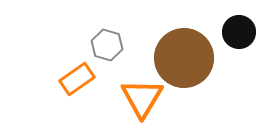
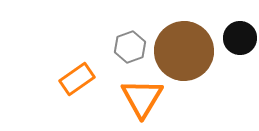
black circle: moved 1 px right, 6 px down
gray hexagon: moved 23 px right, 2 px down; rotated 24 degrees clockwise
brown circle: moved 7 px up
